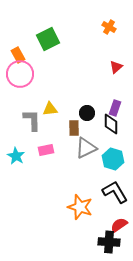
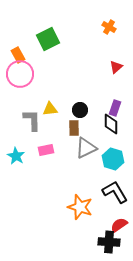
black circle: moved 7 px left, 3 px up
